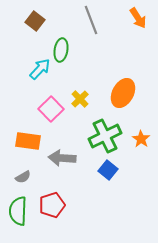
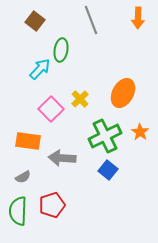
orange arrow: rotated 35 degrees clockwise
orange star: moved 1 px left, 7 px up
